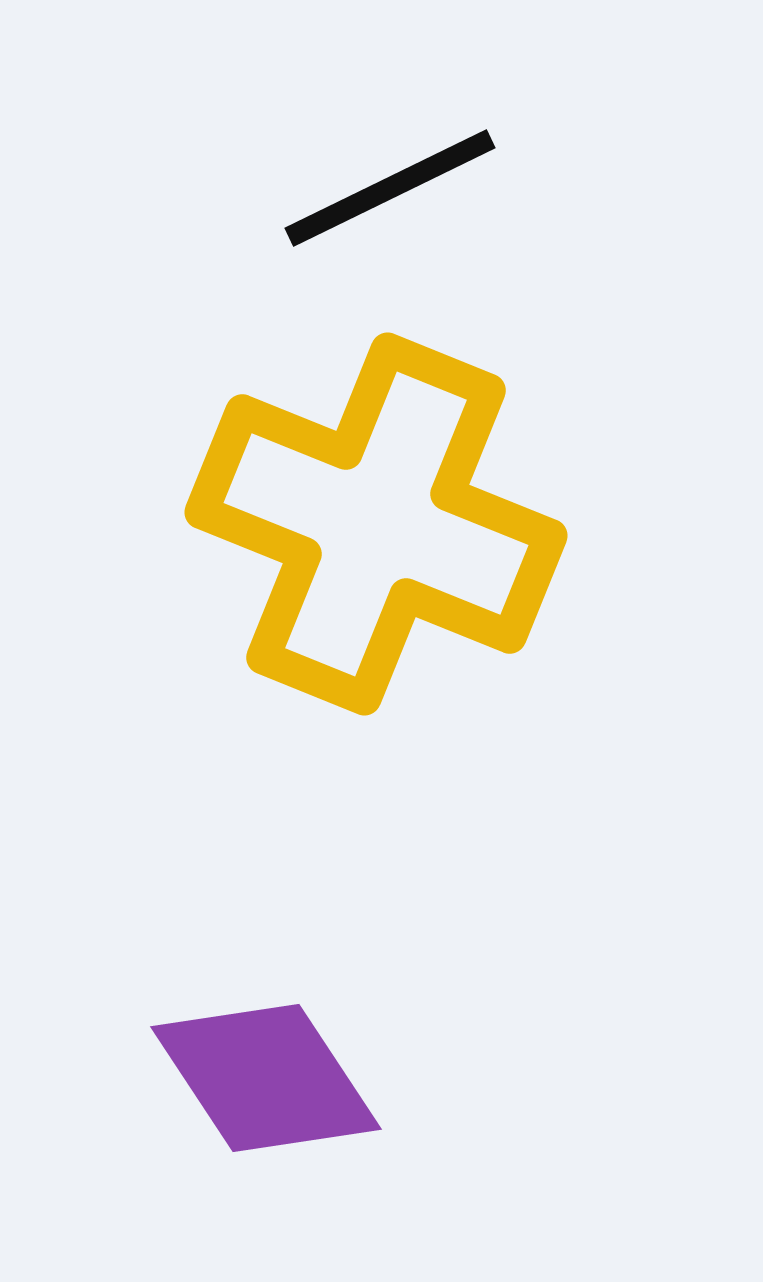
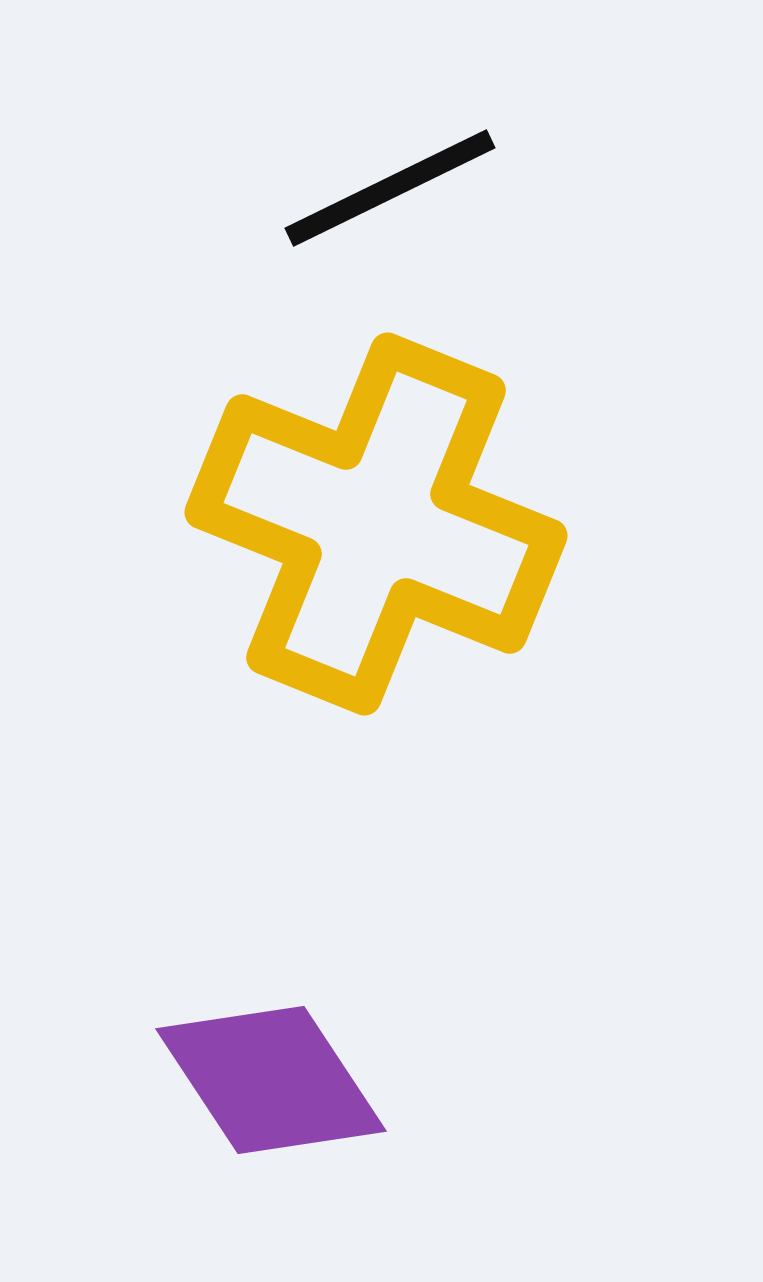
purple diamond: moved 5 px right, 2 px down
